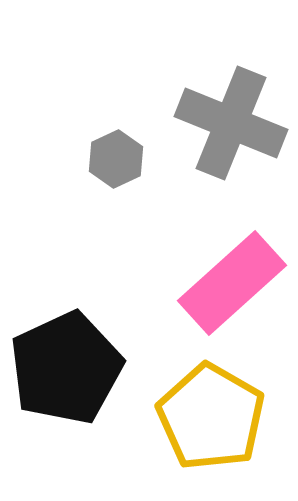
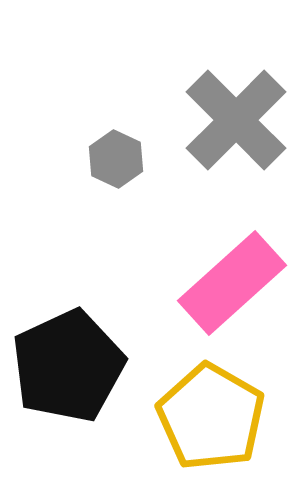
gray cross: moved 5 px right, 3 px up; rotated 23 degrees clockwise
gray hexagon: rotated 10 degrees counterclockwise
black pentagon: moved 2 px right, 2 px up
